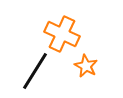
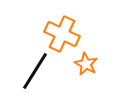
orange star: moved 2 px up
